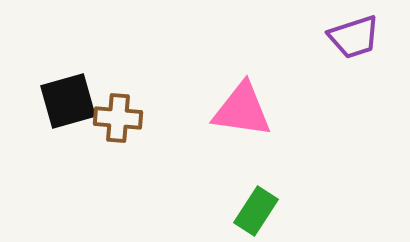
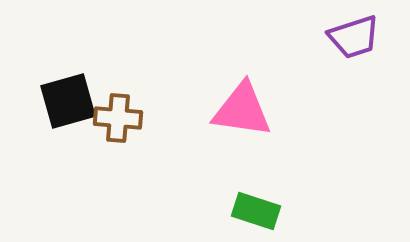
green rectangle: rotated 75 degrees clockwise
